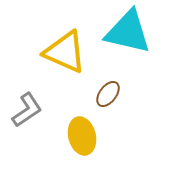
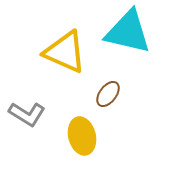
gray L-shape: moved 4 px down; rotated 66 degrees clockwise
